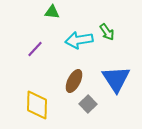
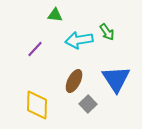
green triangle: moved 3 px right, 3 px down
